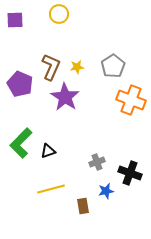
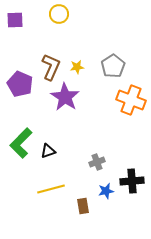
black cross: moved 2 px right, 8 px down; rotated 25 degrees counterclockwise
